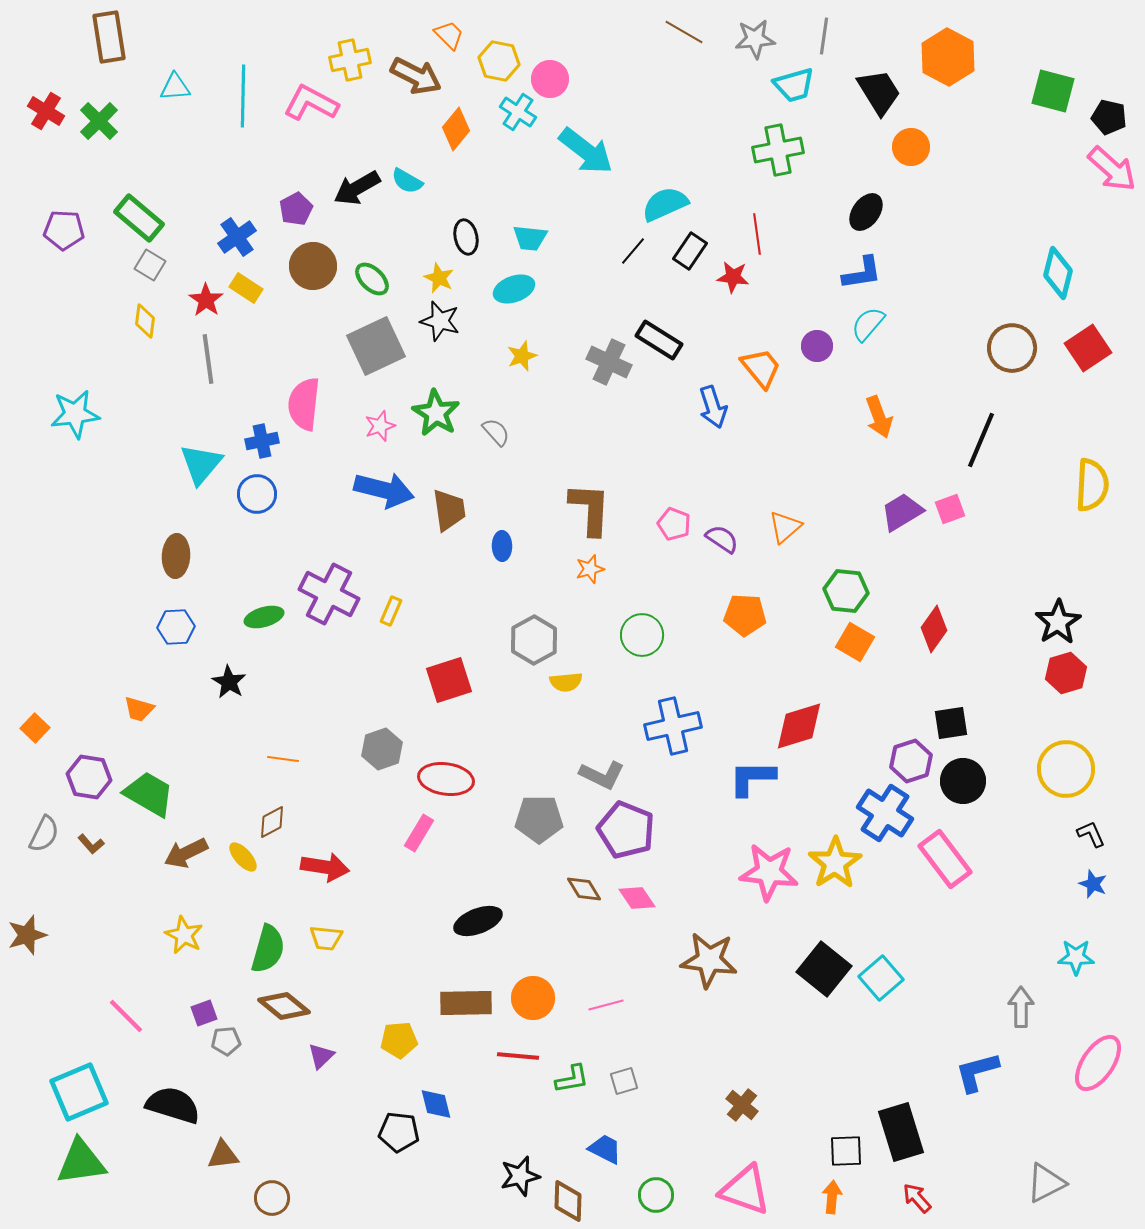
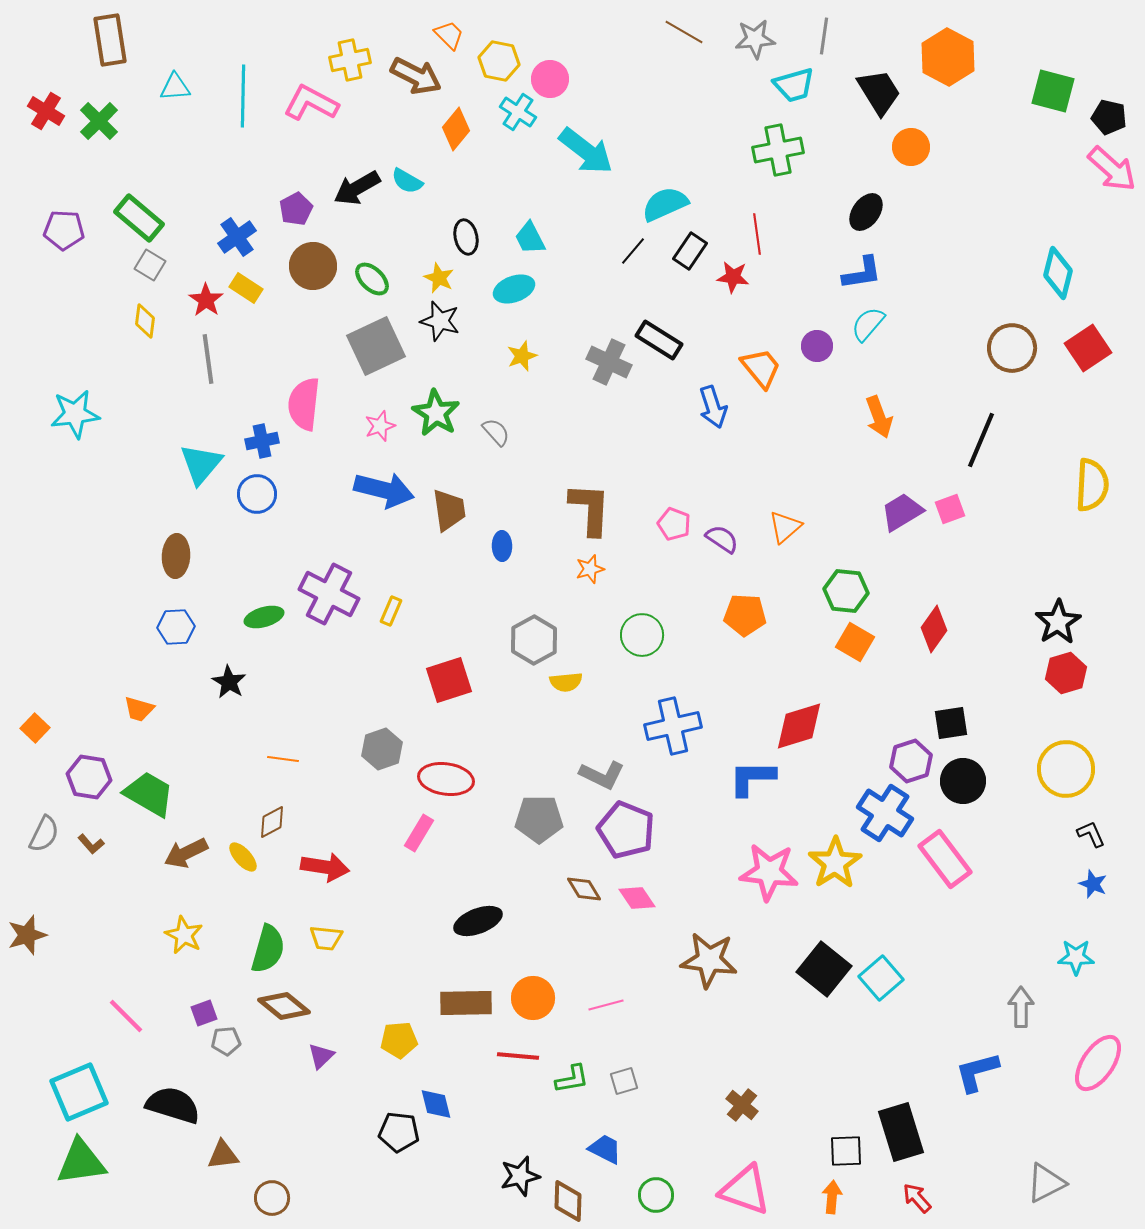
brown rectangle at (109, 37): moved 1 px right, 3 px down
cyan trapezoid at (530, 238): rotated 57 degrees clockwise
